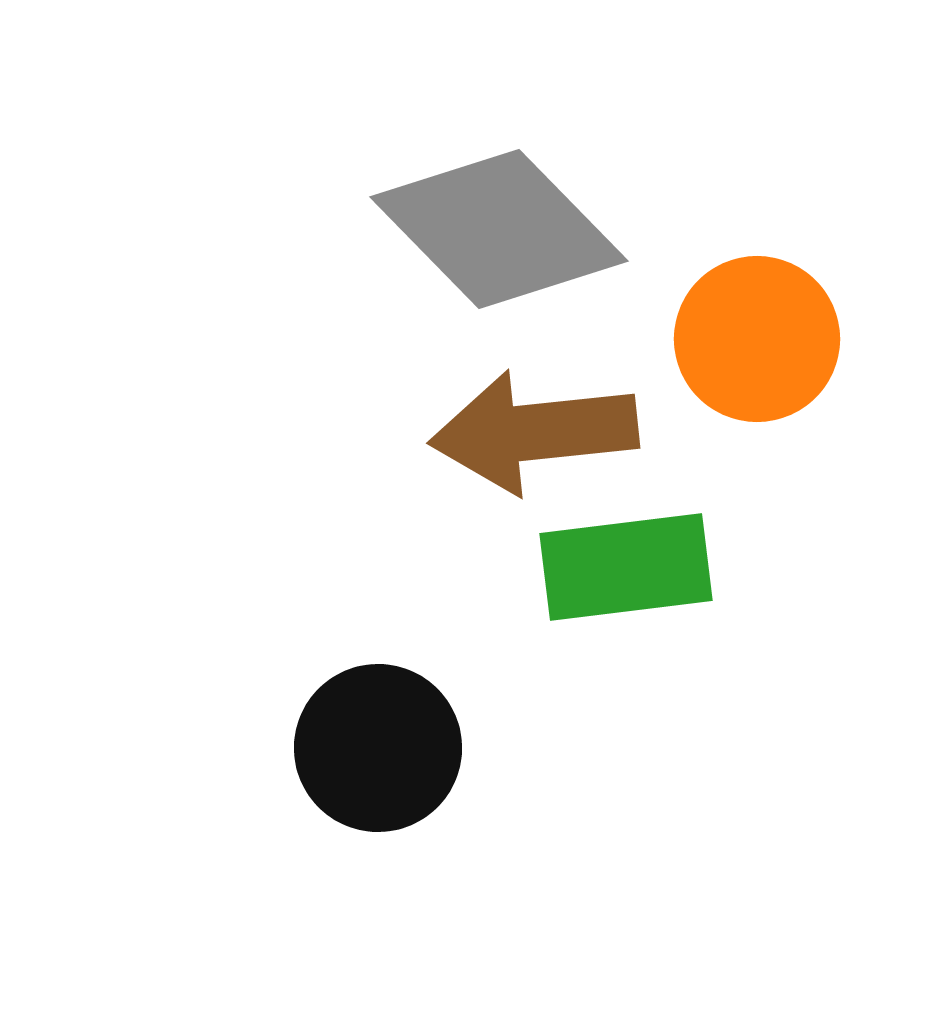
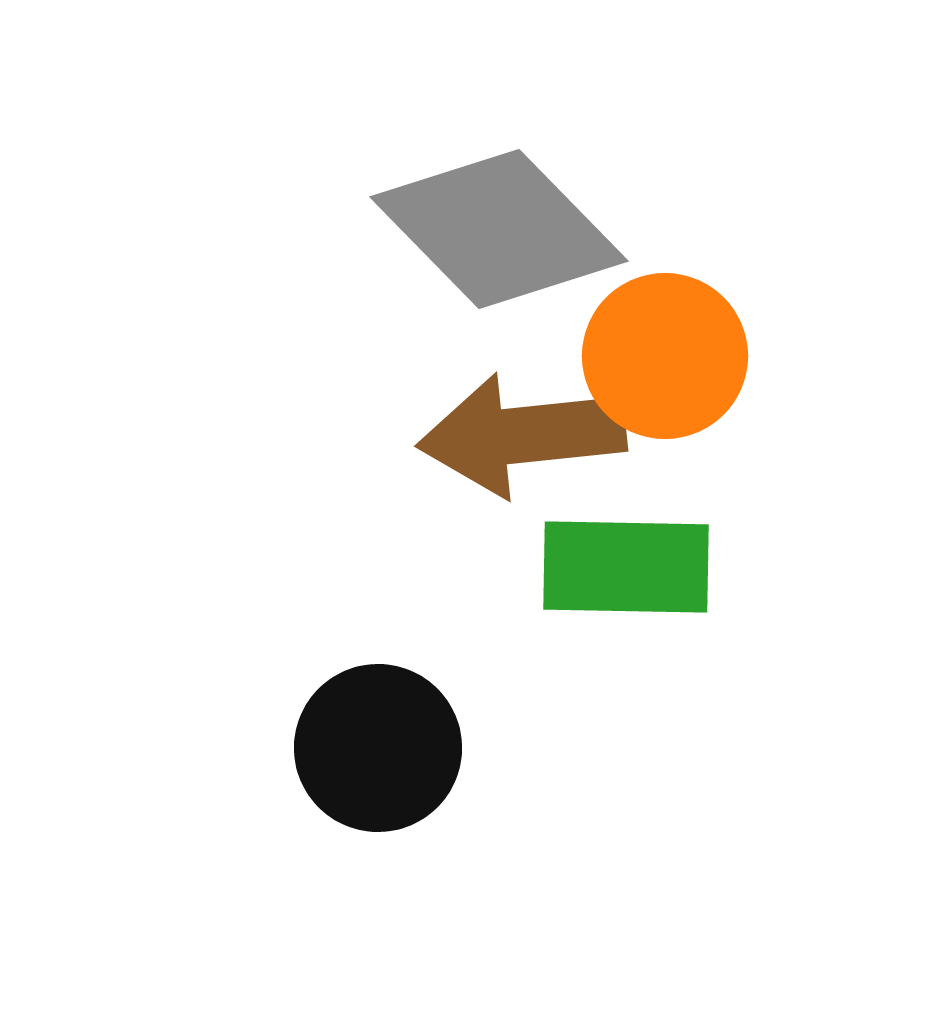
orange circle: moved 92 px left, 17 px down
brown arrow: moved 12 px left, 3 px down
green rectangle: rotated 8 degrees clockwise
